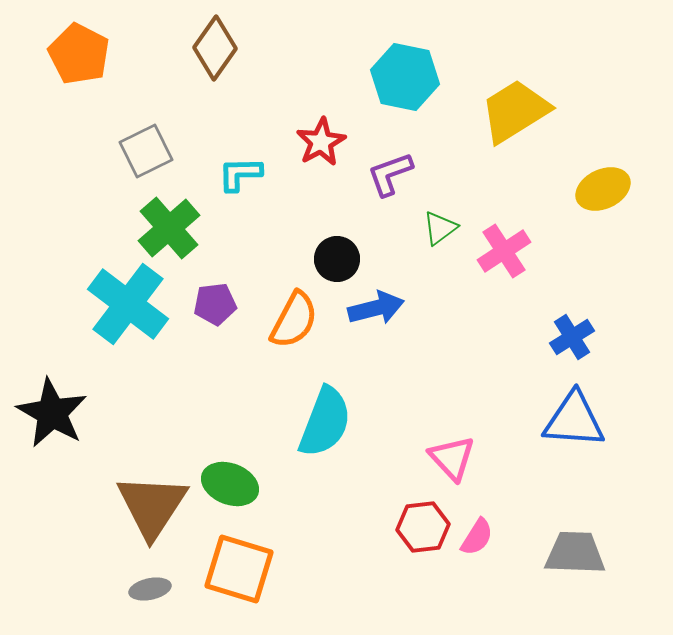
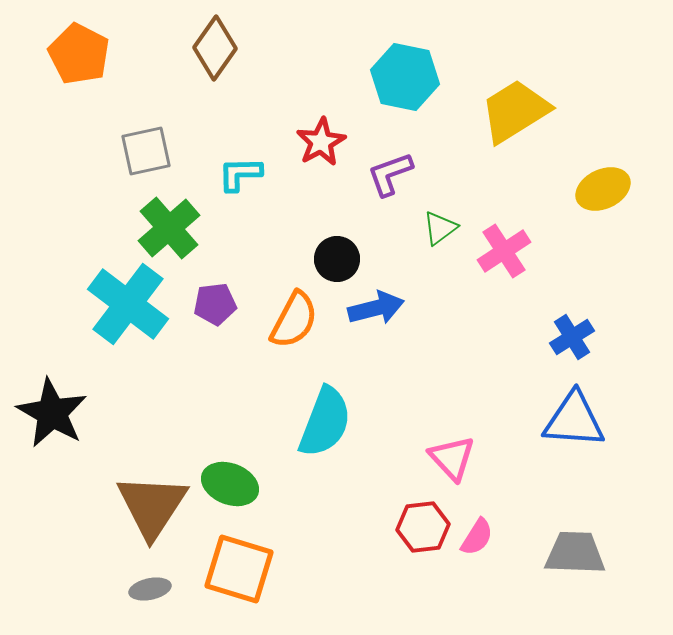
gray square: rotated 14 degrees clockwise
